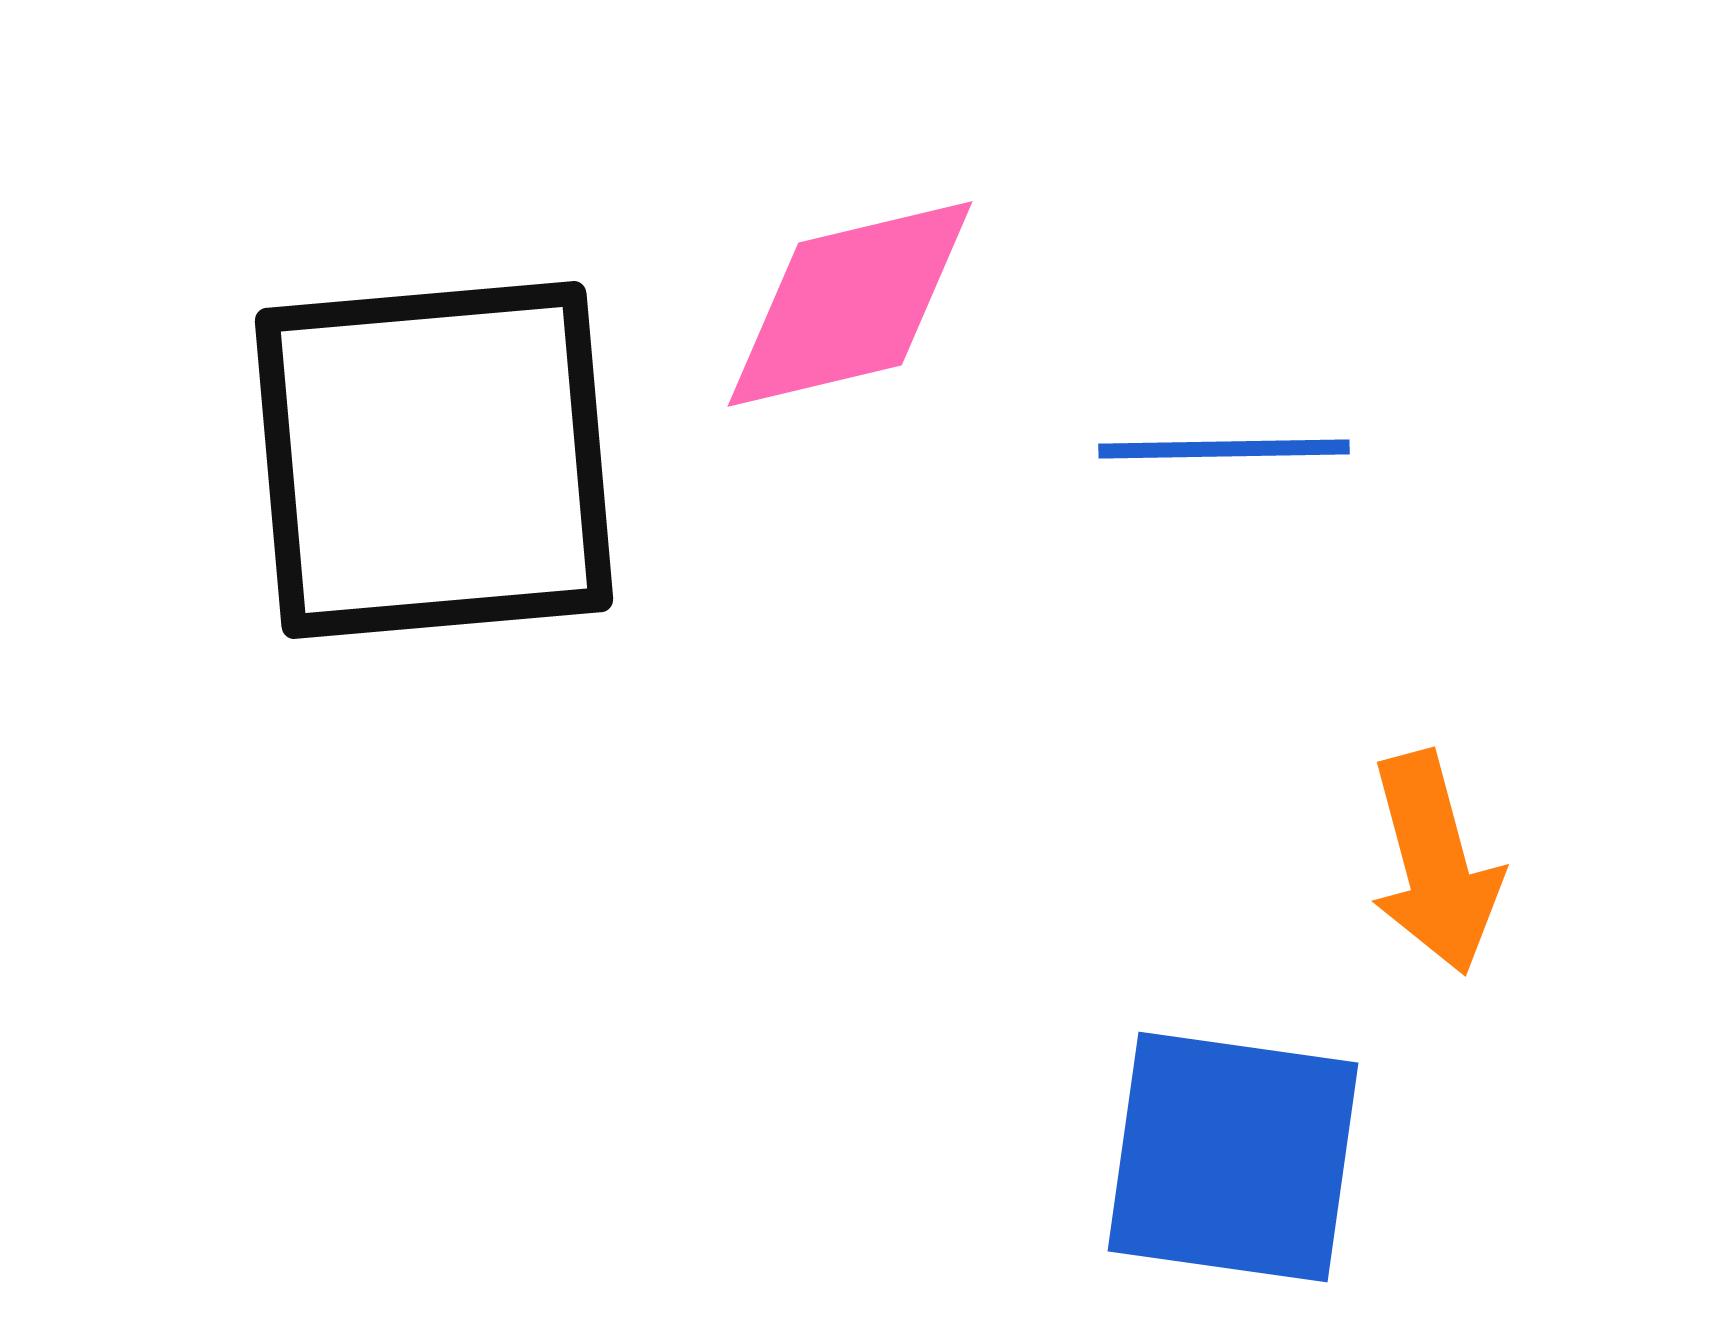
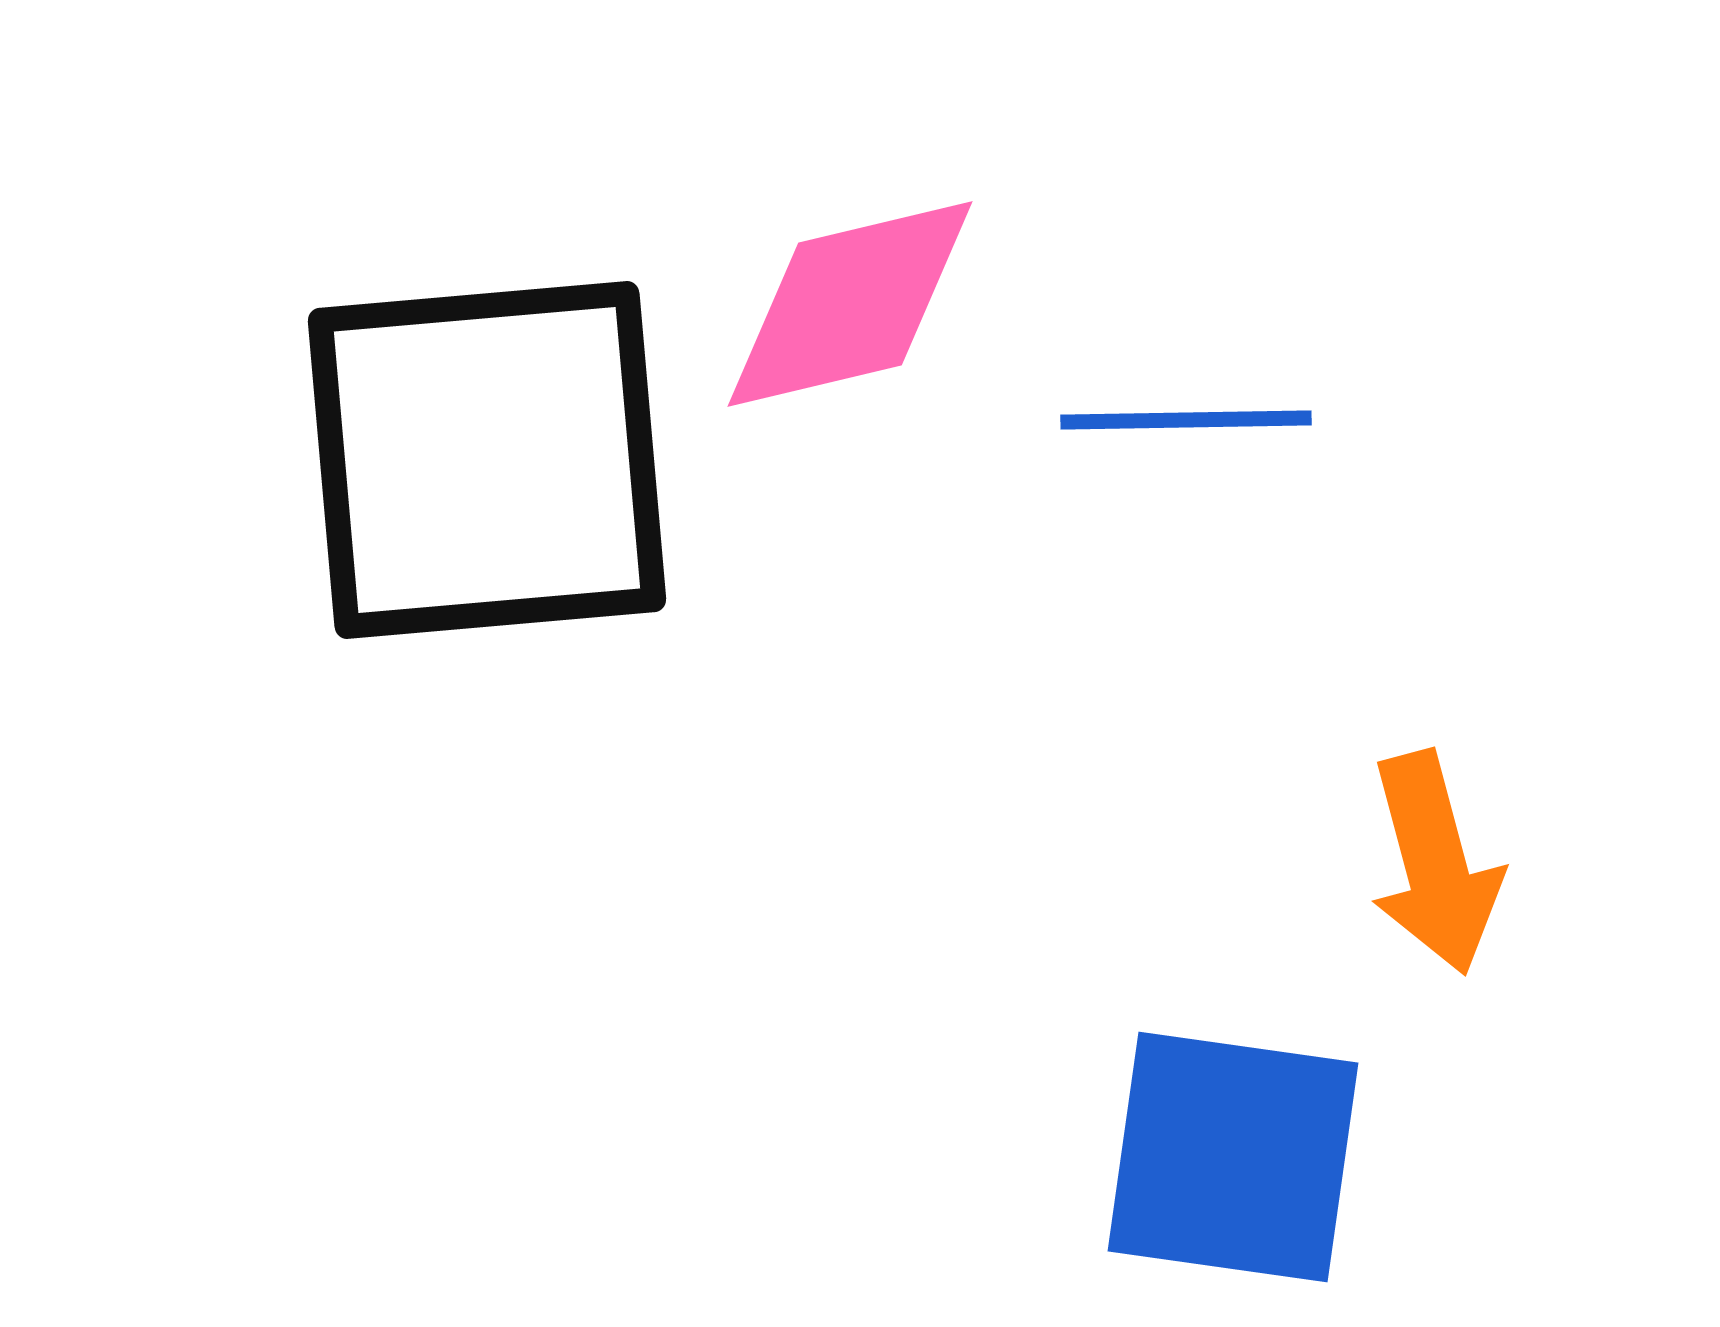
blue line: moved 38 px left, 29 px up
black square: moved 53 px right
